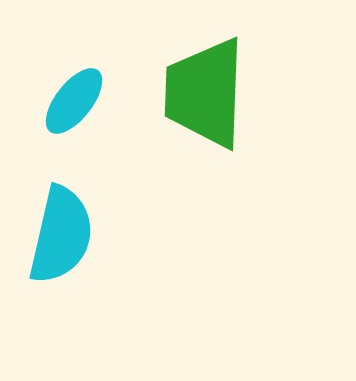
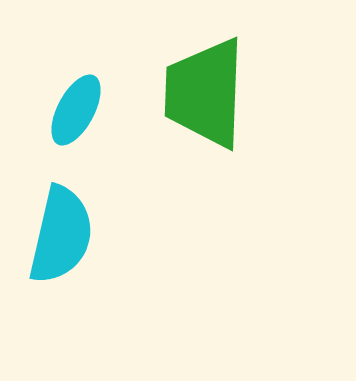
cyan ellipse: moved 2 px right, 9 px down; rotated 10 degrees counterclockwise
